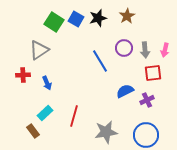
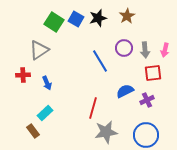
red line: moved 19 px right, 8 px up
